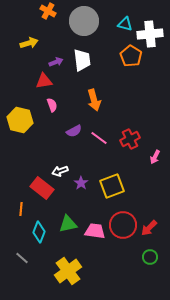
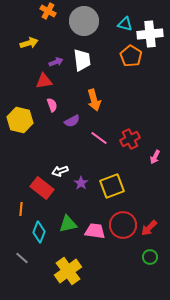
purple semicircle: moved 2 px left, 10 px up
